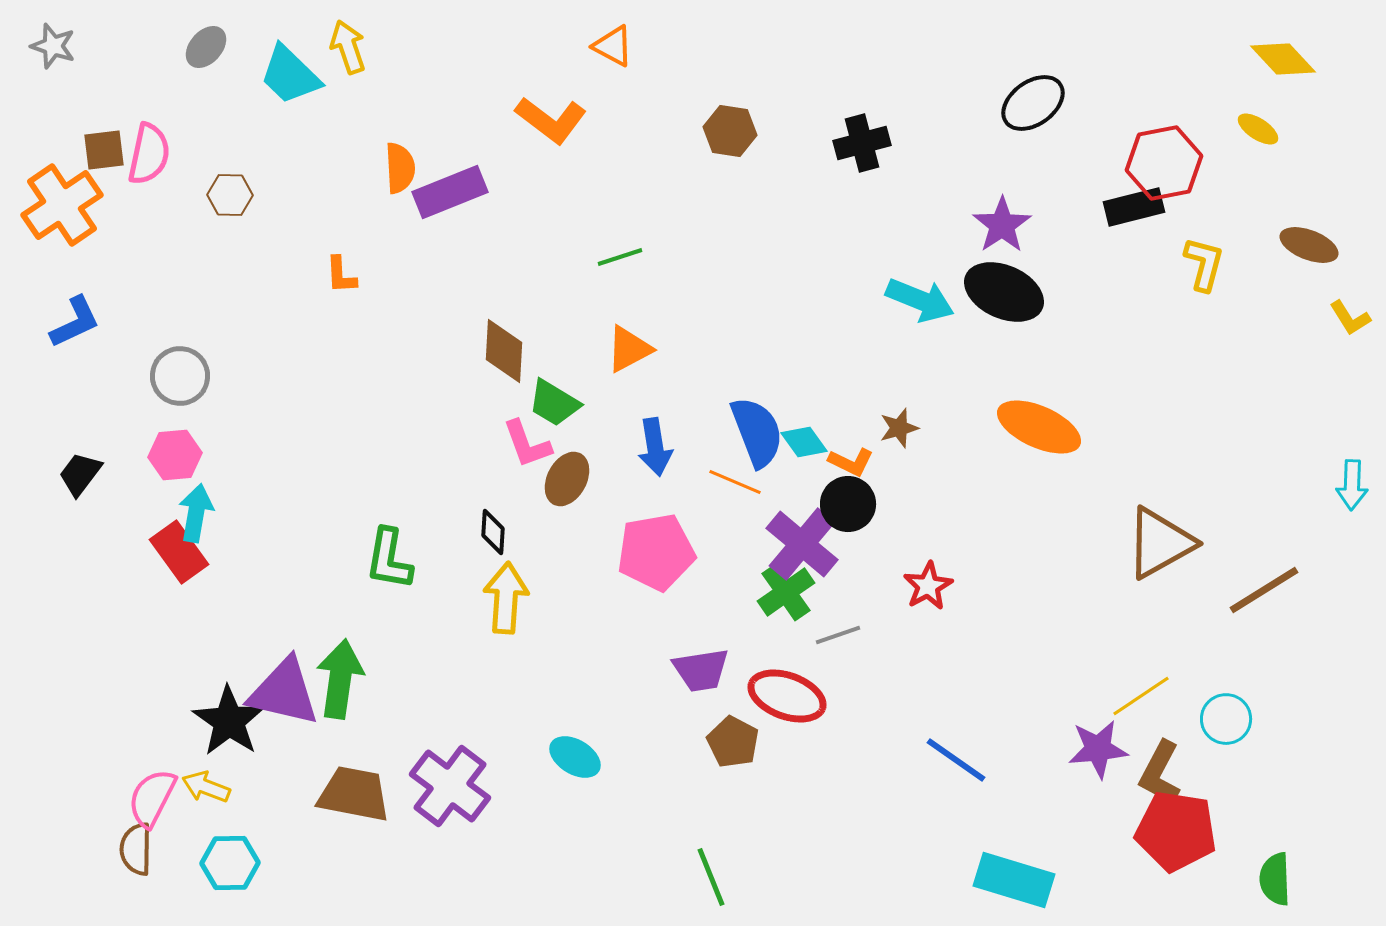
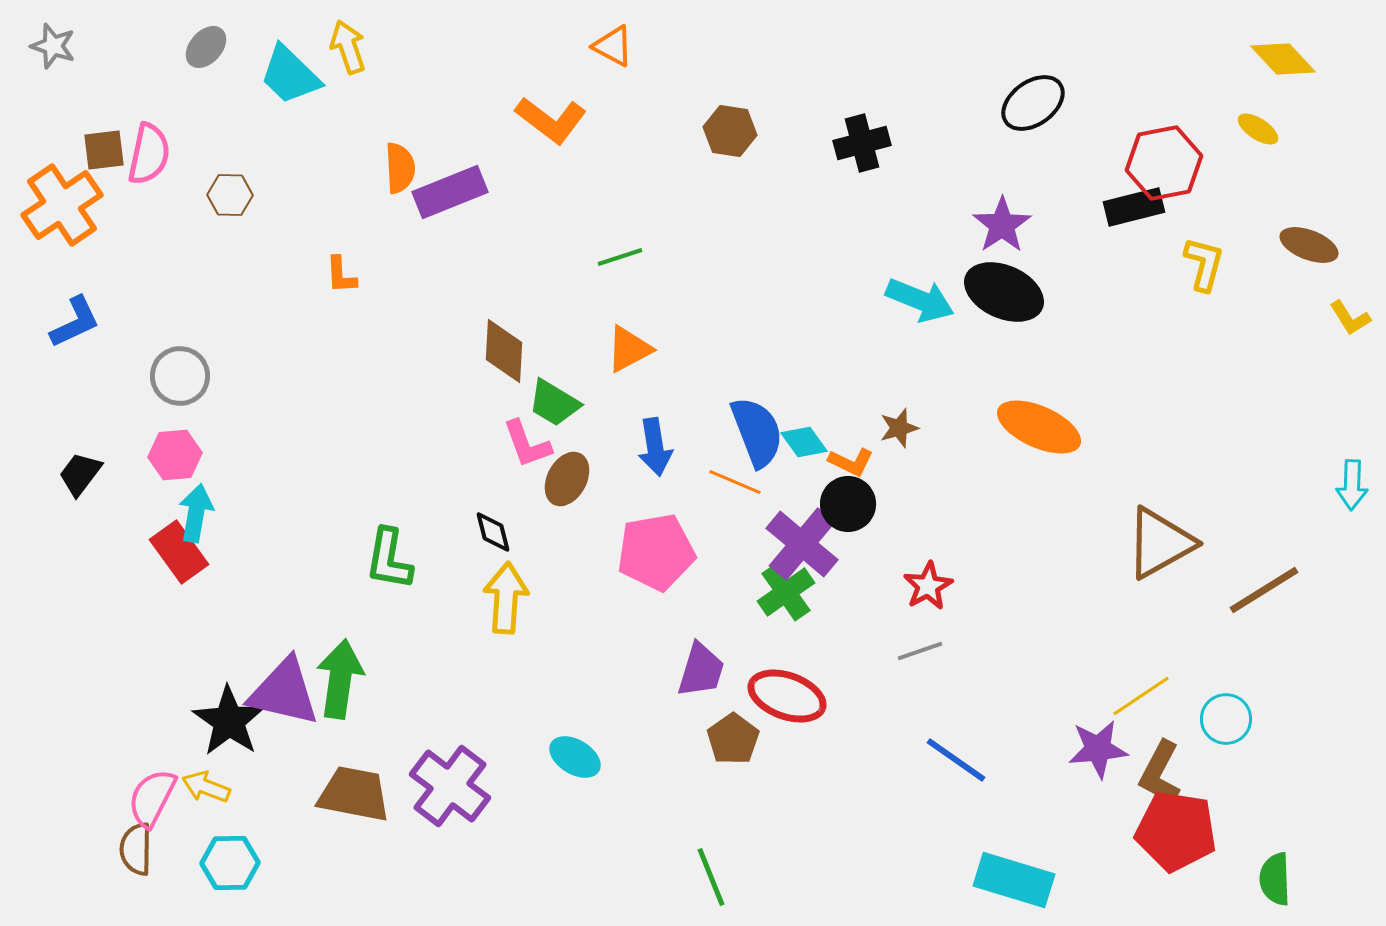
black diamond at (493, 532): rotated 18 degrees counterclockwise
gray line at (838, 635): moved 82 px right, 16 px down
purple trapezoid at (701, 670): rotated 64 degrees counterclockwise
brown pentagon at (733, 742): moved 3 px up; rotated 9 degrees clockwise
